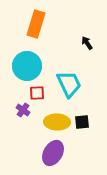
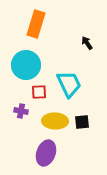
cyan circle: moved 1 px left, 1 px up
red square: moved 2 px right, 1 px up
purple cross: moved 2 px left, 1 px down; rotated 24 degrees counterclockwise
yellow ellipse: moved 2 px left, 1 px up
purple ellipse: moved 7 px left; rotated 10 degrees counterclockwise
